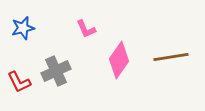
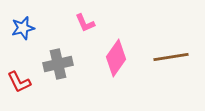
pink L-shape: moved 1 px left, 6 px up
pink diamond: moved 3 px left, 2 px up
gray cross: moved 2 px right, 7 px up; rotated 12 degrees clockwise
